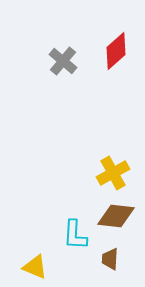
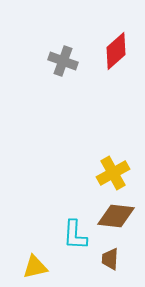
gray cross: rotated 20 degrees counterclockwise
yellow triangle: rotated 36 degrees counterclockwise
